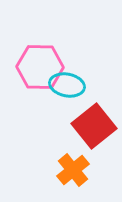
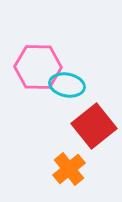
pink hexagon: moved 2 px left
orange cross: moved 4 px left, 1 px up
